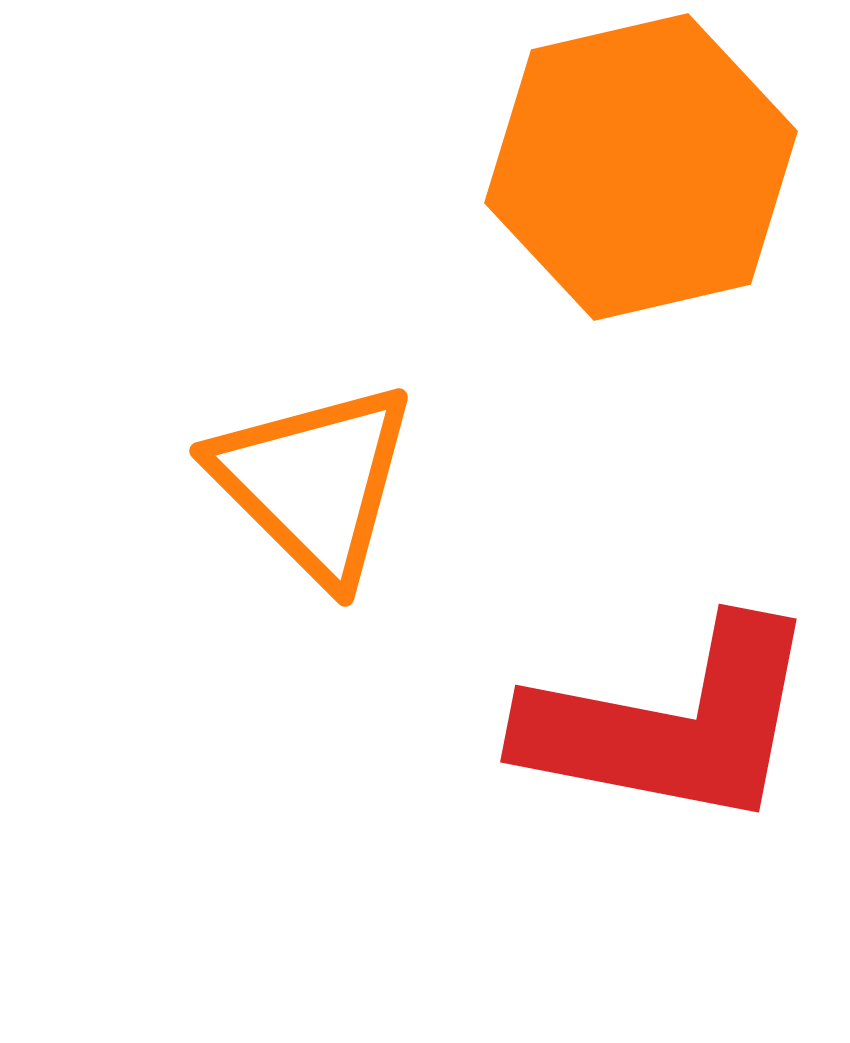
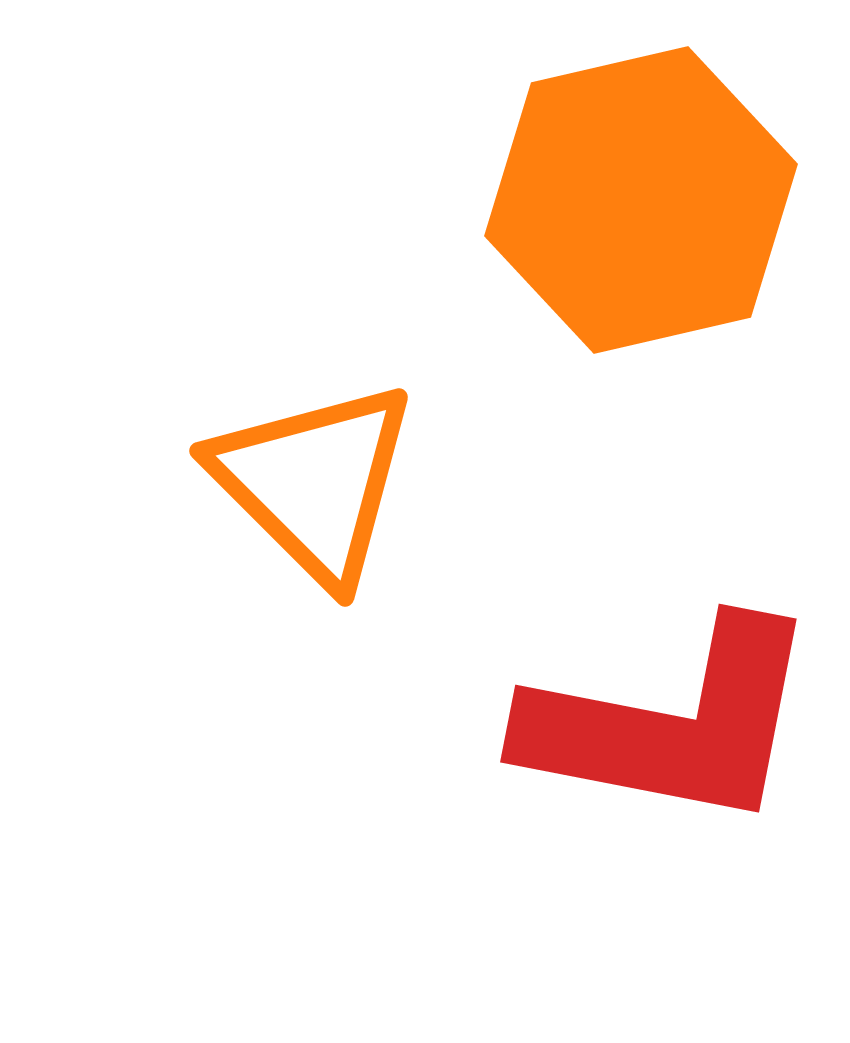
orange hexagon: moved 33 px down
